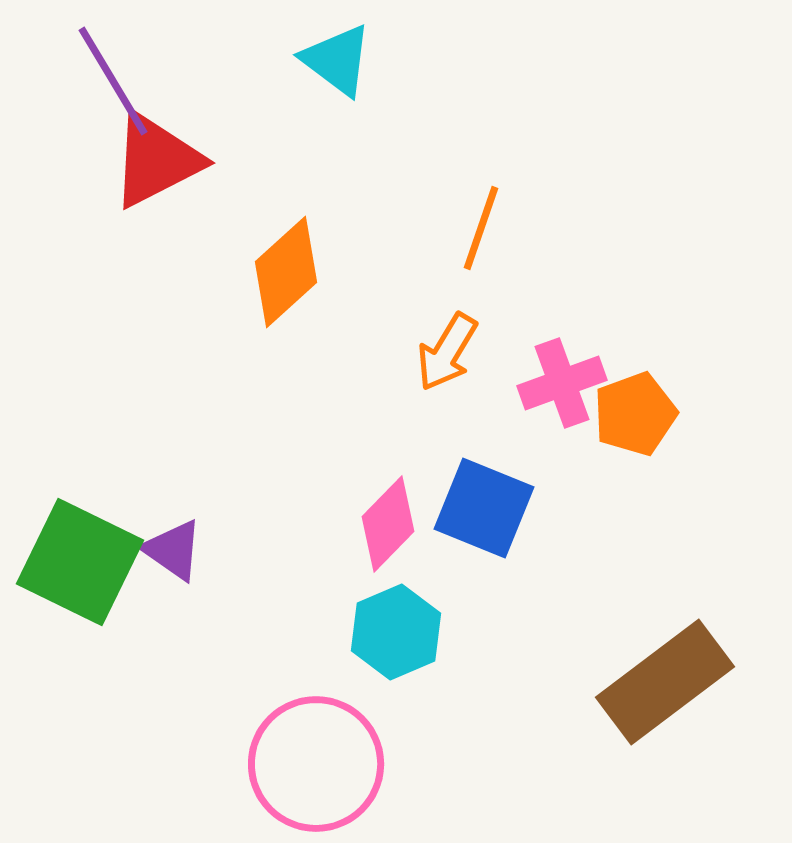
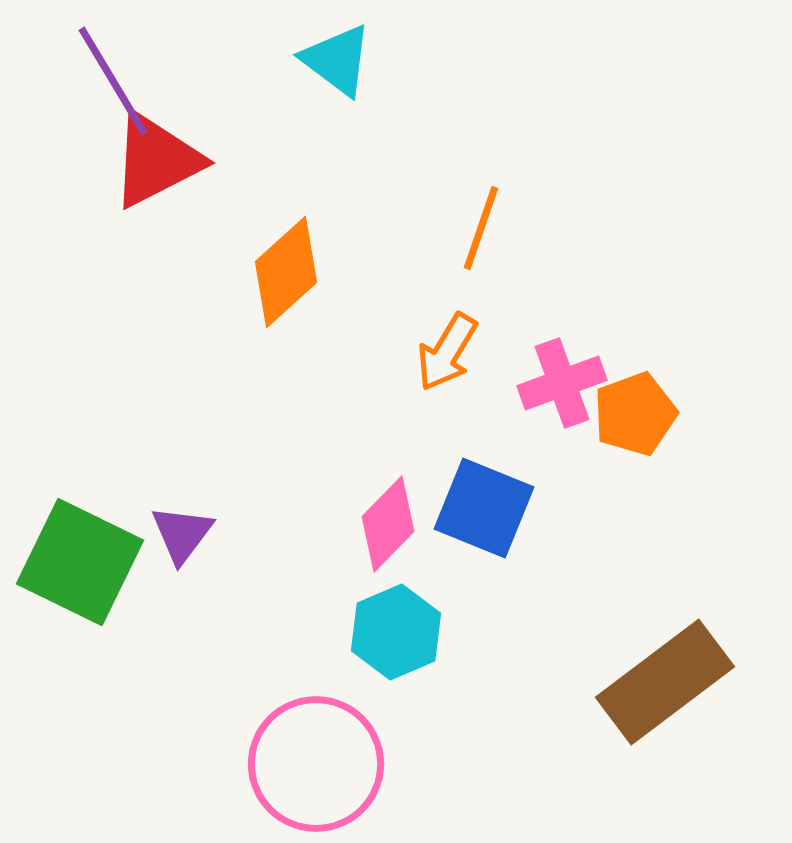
purple triangle: moved 9 px right, 16 px up; rotated 32 degrees clockwise
